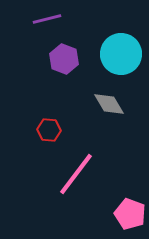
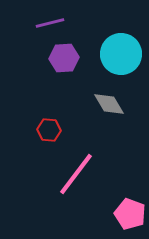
purple line: moved 3 px right, 4 px down
purple hexagon: moved 1 px up; rotated 24 degrees counterclockwise
